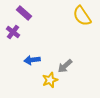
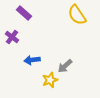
yellow semicircle: moved 5 px left, 1 px up
purple cross: moved 1 px left, 5 px down
